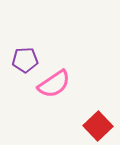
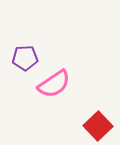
purple pentagon: moved 2 px up
